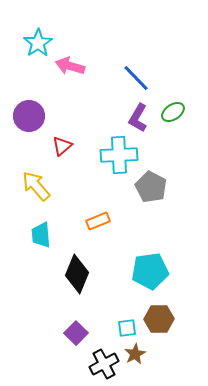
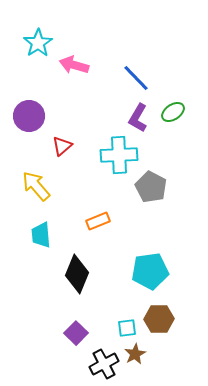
pink arrow: moved 4 px right, 1 px up
